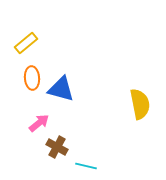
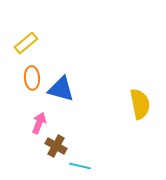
pink arrow: rotated 30 degrees counterclockwise
brown cross: moved 1 px left, 1 px up
cyan line: moved 6 px left
